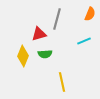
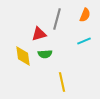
orange semicircle: moved 5 px left, 1 px down
yellow diamond: rotated 30 degrees counterclockwise
